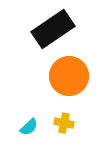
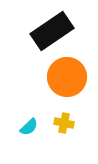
black rectangle: moved 1 px left, 2 px down
orange circle: moved 2 px left, 1 px down
